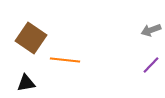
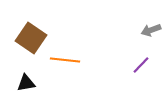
purple line: moved 10 px left
